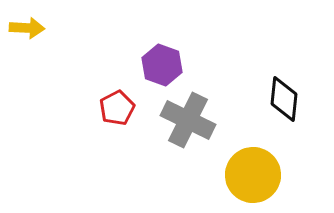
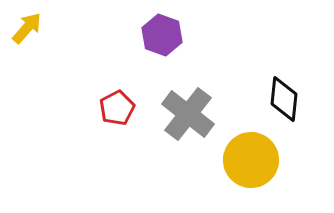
yellow arrow: rotated 52 degrees counterclockwise
purple hexagon: moved 30 px up
gray cross: moved 6 px up; rotated 12 degrees clockwise
yellow circle: moved 2 px left, 15 px up
